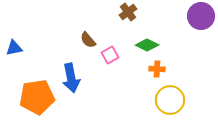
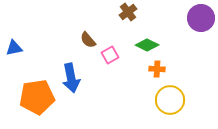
purple circle: moved 2 px down
